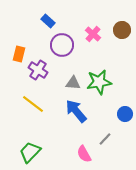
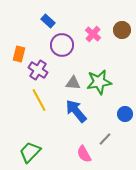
yellow line: moved 6 px right, 4 px up; rotated 25 degrees clockwise
